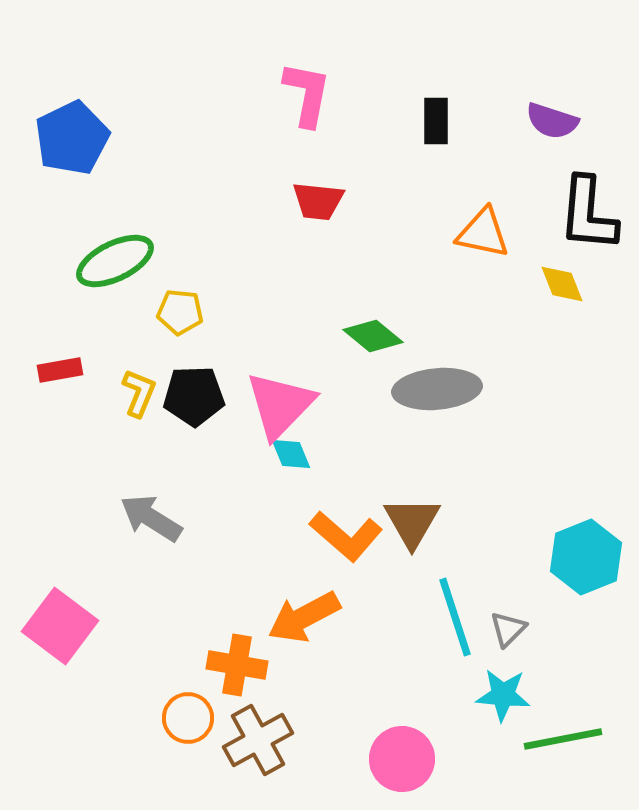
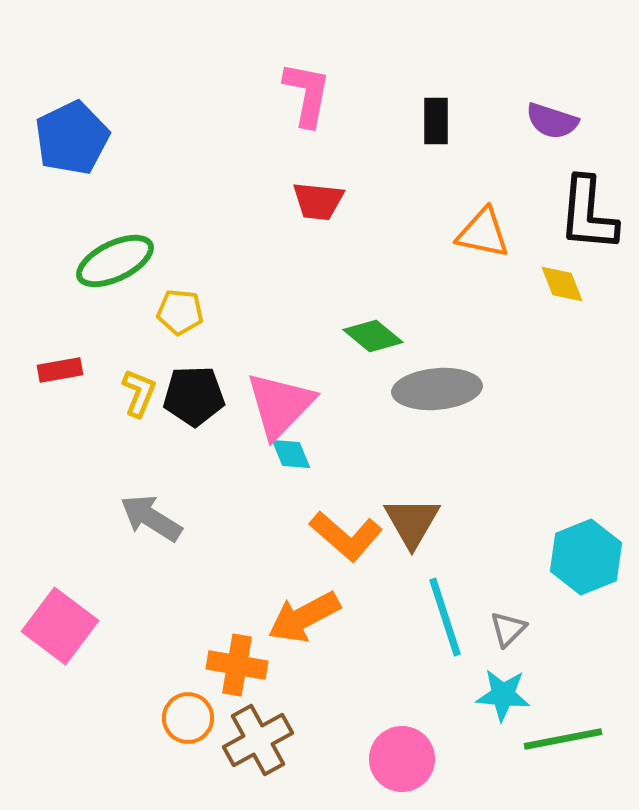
cyan line: moved 10 px left
